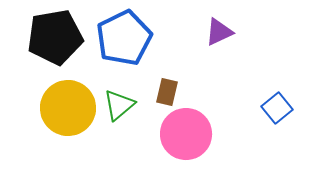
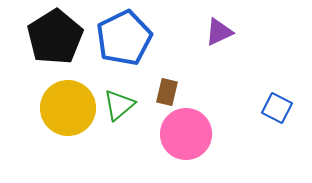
black pentagon: rotated 22 degrees counterclockwise
blue square: rotated 24 degrees counterclockwise
